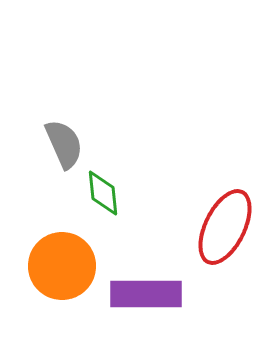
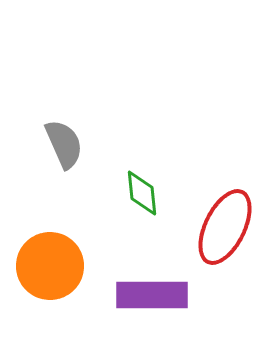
green diamond: moved 39 px right
orange circle: moved 12 px left
purple rectangle: moved 6 px right, 1 px down
